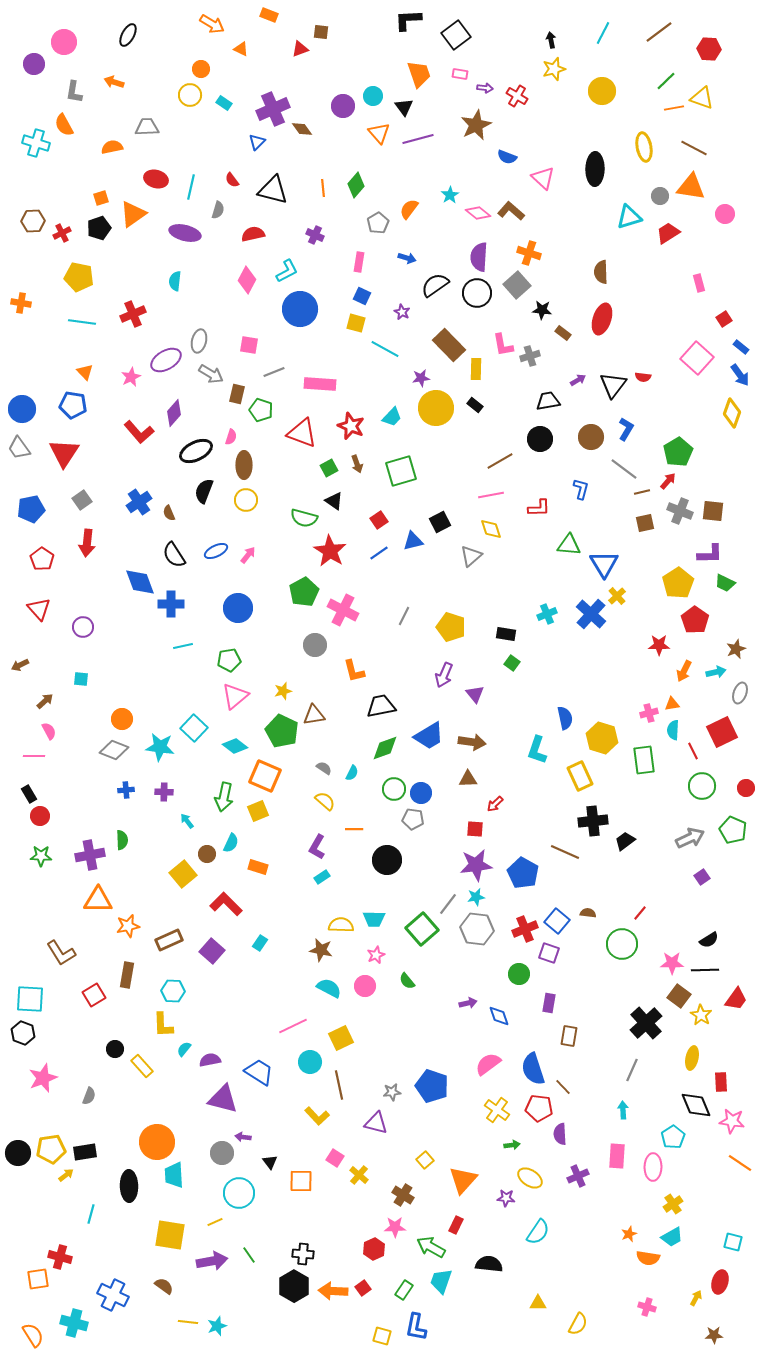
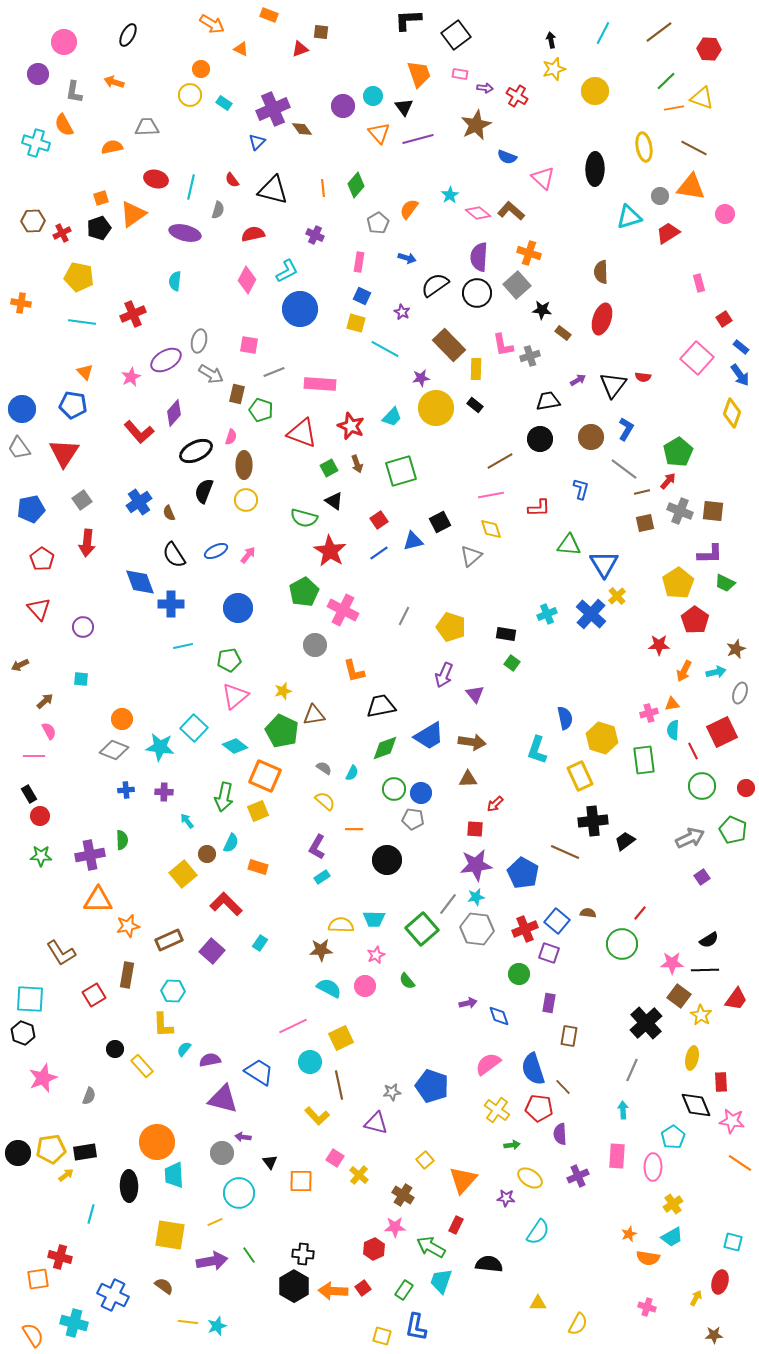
purple circle at (34, 64): moved 4 px right, 10 px down
yellow circle at (602, 91): moved 7 px left
brown star at (321, 950): rotated 15 degrees counterclockwise
